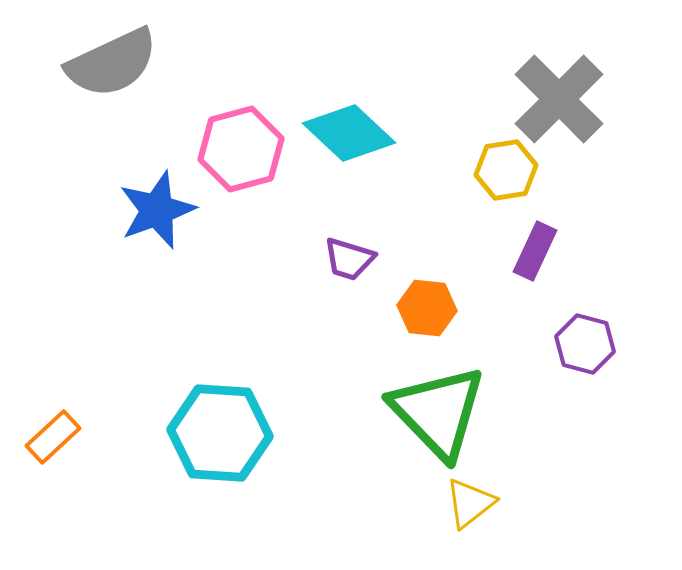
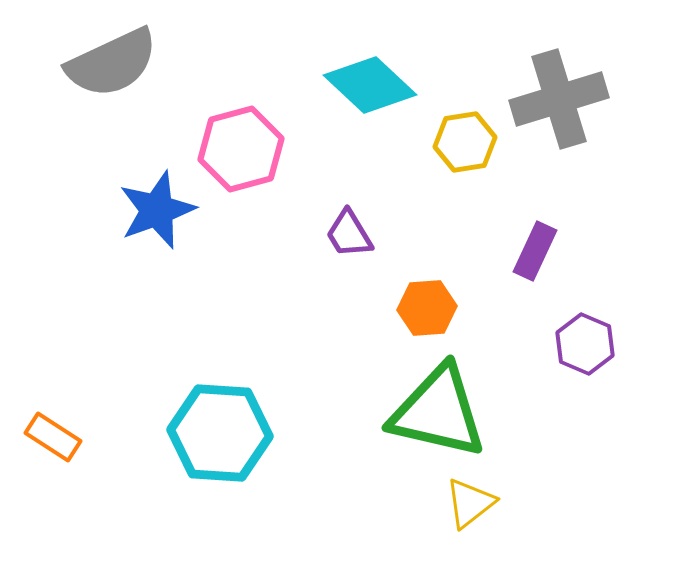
gray cross: rotated 28 degrees clockwise
cyan diamond: moved 21 px right, 48 px up
yellow hexagon: moved 41 px left, 28 px up
purple trapezoid: moved 25 px up; rotated 42 degrees clockwise
orange hexagon: rotated 10 degrees counterclockwise
purple hexagon: rotated 8 degrees clockwise
green triangle: rotated 33 degrees counterclockwise
orange rectangle: rotated 76 degrees clockwise
